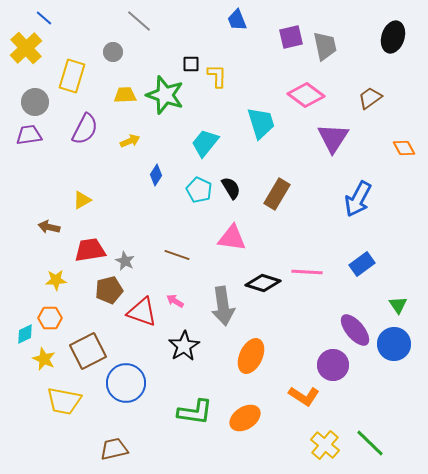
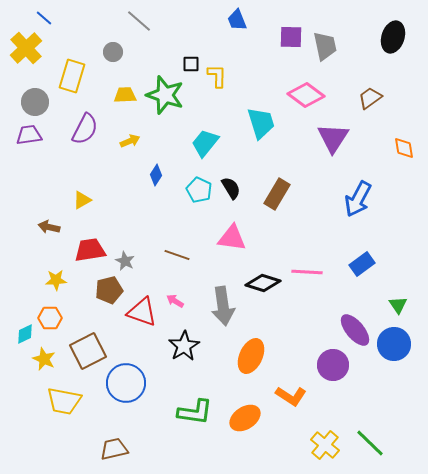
purple square at (291, 37): rotated 15 degrees clockwise
orange diamond at (404, 148): rotated 20 degrees clockwise
orange L-shape at (304, 396): moved 13 px left
